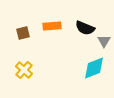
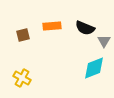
brown square: moved 2 px down
yellow cross: moved 2 px left, 8 px down; rotated 12 degrees counterclockwise
